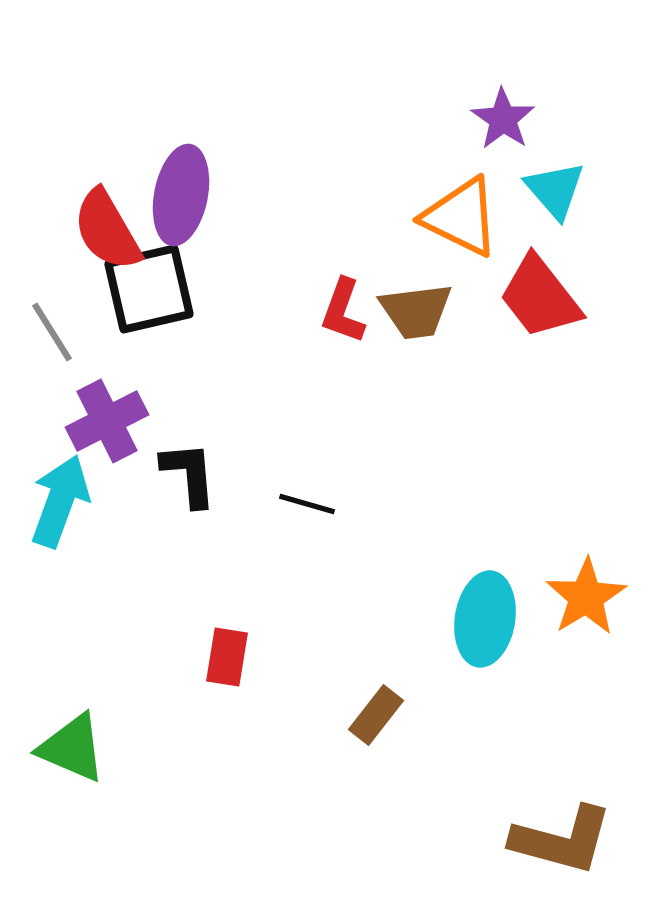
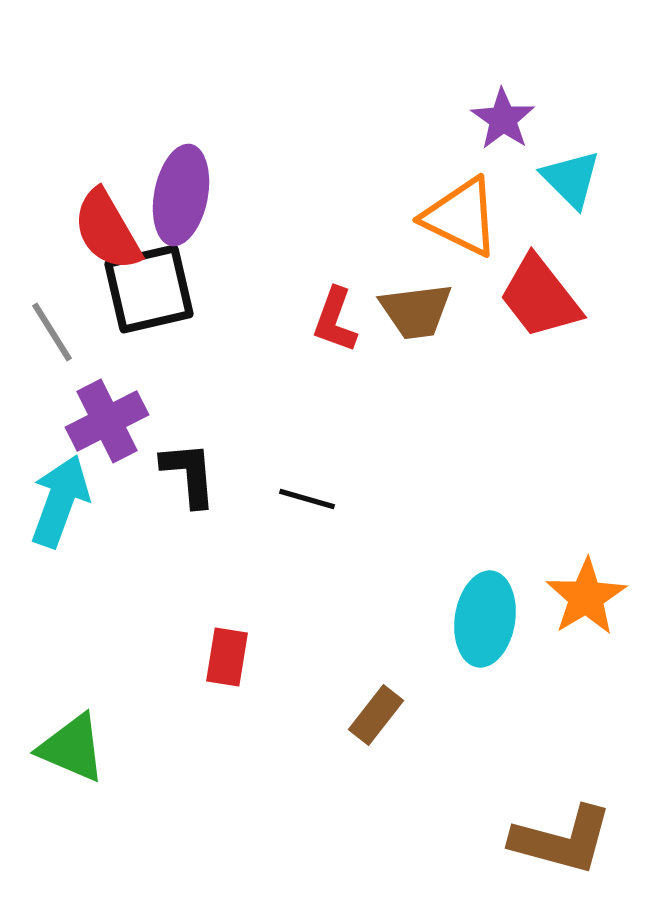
cyan triangle: moved 16 px right, 11 px up; rotated 4 degrees counterclockwise
red L-shape: moved 8 px left, 9 px down
black line: moved 5 px up
